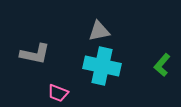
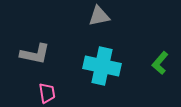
gray triangle: moved 15 px up
green L-shape: moved 2 px left, 2 px up
pink trapezoid: moved 11 px left; rotated 120 degrees counterclockwise
